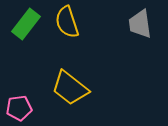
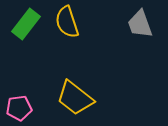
gray trapezoid: rotated 12 degrees counterclockwise
yellow trapezoid: moved 5 px right, 10 px down
